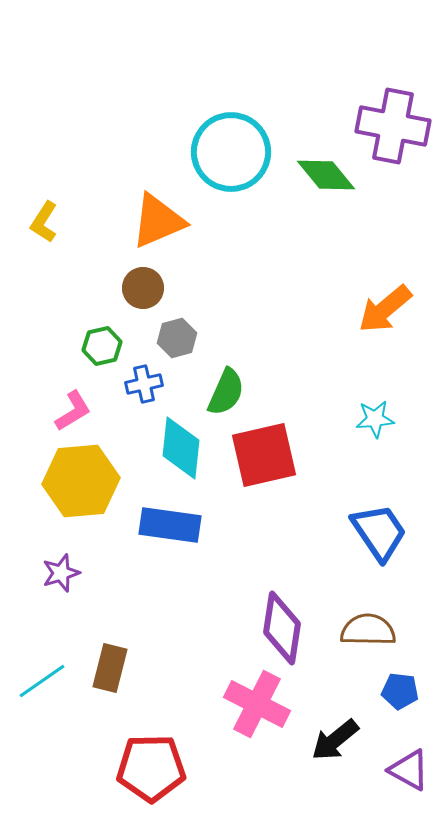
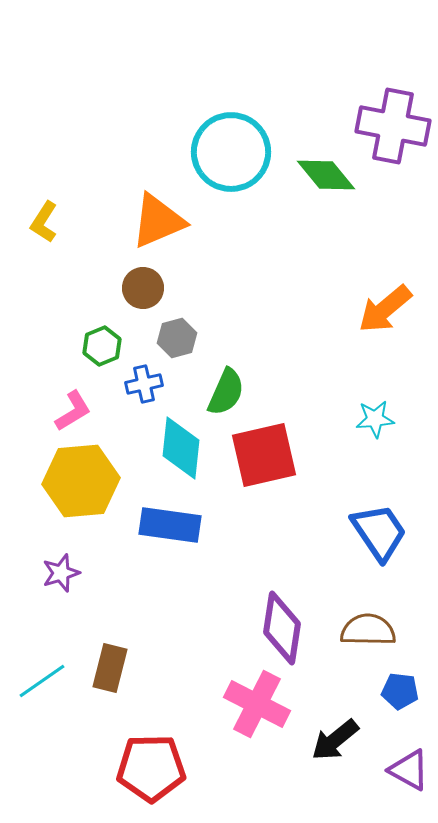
green hexagon: rotated 9 degrees counterclockwise
